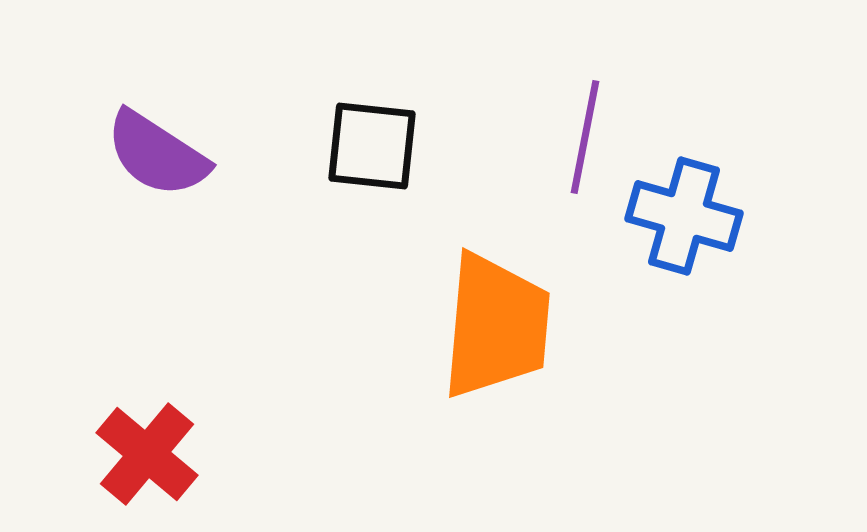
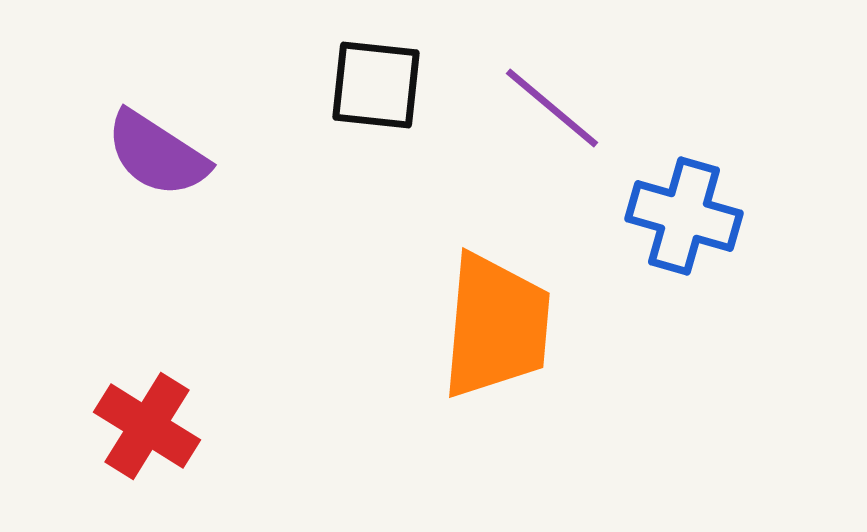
purple line: moved 33 px left, 29 px up; rotated 61 degrees counterclockwise
black square: moved 4 px right, 61 px up
red cross: moved 28 px up; rotated 8 degrees counterclockwise
